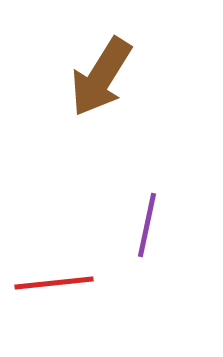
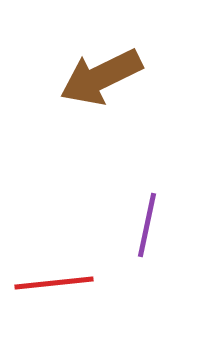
brown arrow: rotated 32 degrees clockwise
